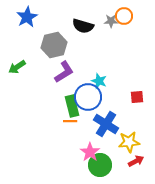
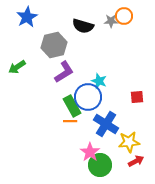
green rectangle: rotated 15 degrees counterclockwise
